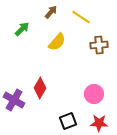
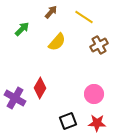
yellow line: moved 3 px right
brown cross: rotated 24 degrees counterclockwise
purple cross: moved 1 px right, 2 px up
red star: moved 2 px left
